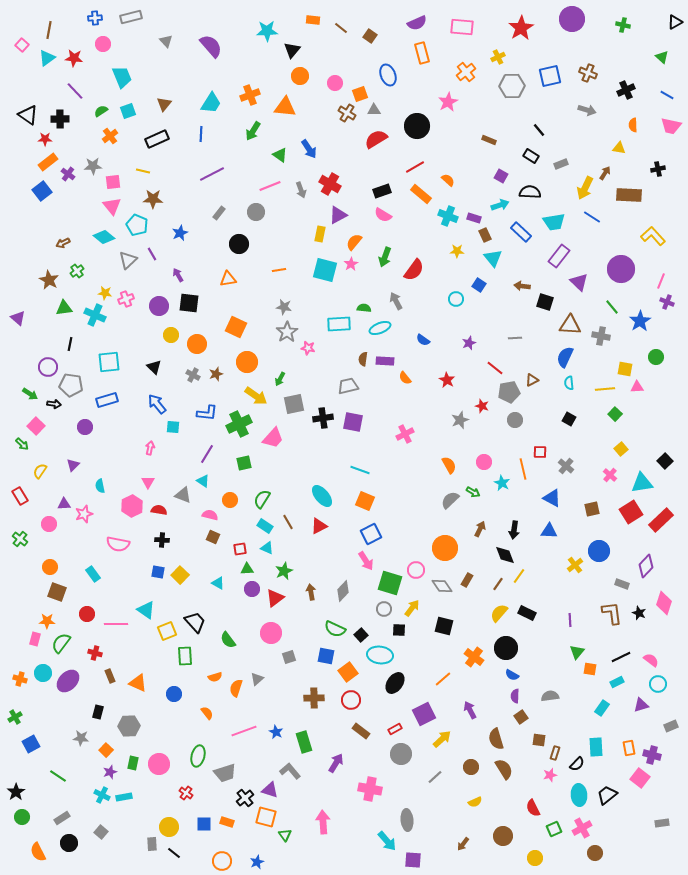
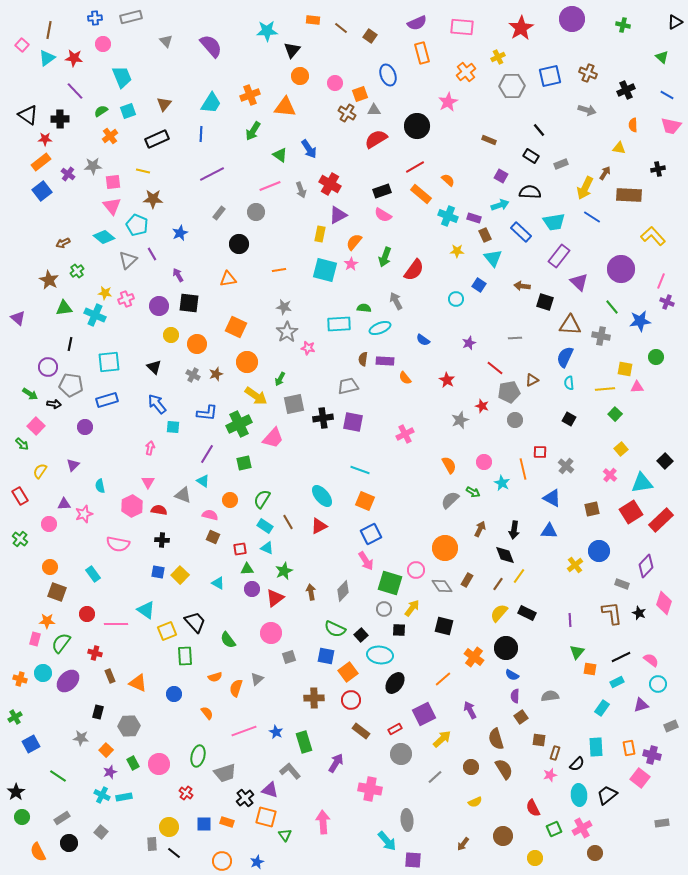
orange rectangle at (48, 162): moved 7 px left
blue star at (640, 321): rotated 25 degrees clockwise
green rectangle at (133, 763): rotated 40 degrees counterclockwise
